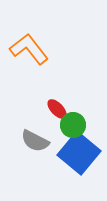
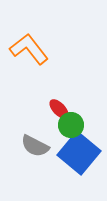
red ellipse: moved 2 px right
green circle: moved 2 px left
gray semicircle: moved 5 px down
